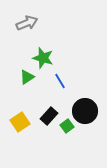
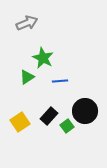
green star: rotated 10 degrees clockwise
blue line: rotated 63 degrees counterclockwise
